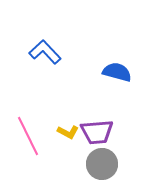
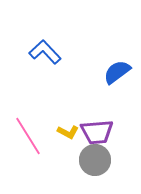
blue semicircle: rotated 52 degrees counterclockwise
pink line: rotated 6 degrees counterclockwise
gray circle: moved 7 px left, 4 px up
